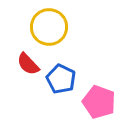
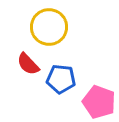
blue pentagon: rotated 20 degrees counterclockwise
